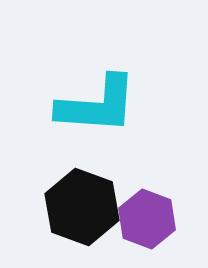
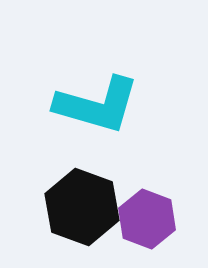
cyan L-shape: rotated 12 degrees clockwise
